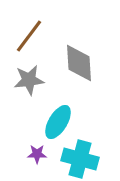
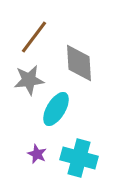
brown line: moved 5 px right, 1 px down
cyan ellipse: moved 2 px left, 13 px up
purple star: rotated 24 degrees clockwise
cyan cross: moved 1 px left, 1 px up
